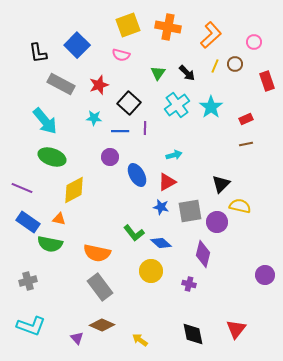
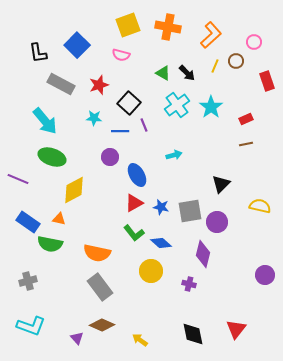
brown circle at (235, 64): moved 1 px right, 3 px up
green triangle at (158, 73): moved 5 px right; rotated 35 degrees counterclockwise
purple line at (145, 128): moved 1 px left, 3 px up; rotated 24 degrees counterclockwise
red triangle at (167, 182): moved 33 px left, 21 px down
purple line at (22, 188): moved 4 px left, 9 px up
yellow semicircle at (240, 206): moved 20 px right
